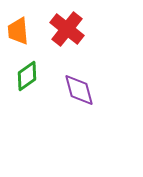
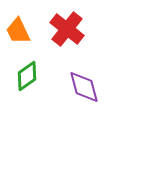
orange trapezoid: rotated 20 degrees counterclockwise
purple diamond: moved 5 px right, 3 px up
